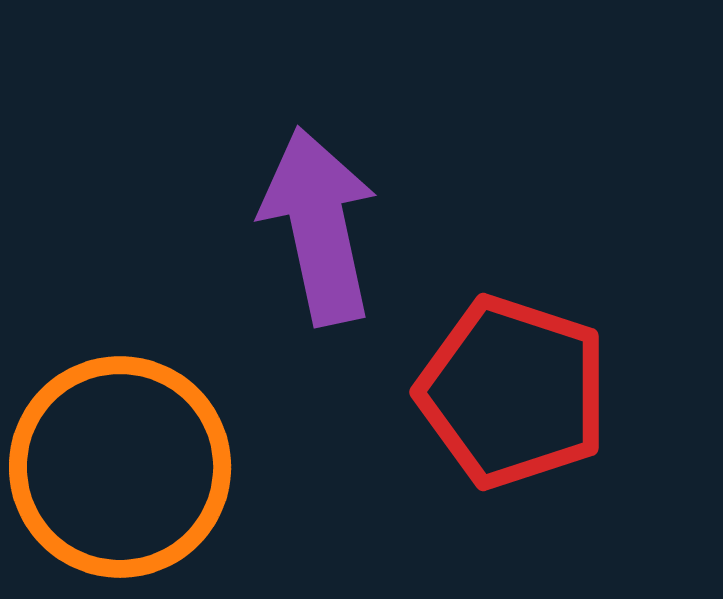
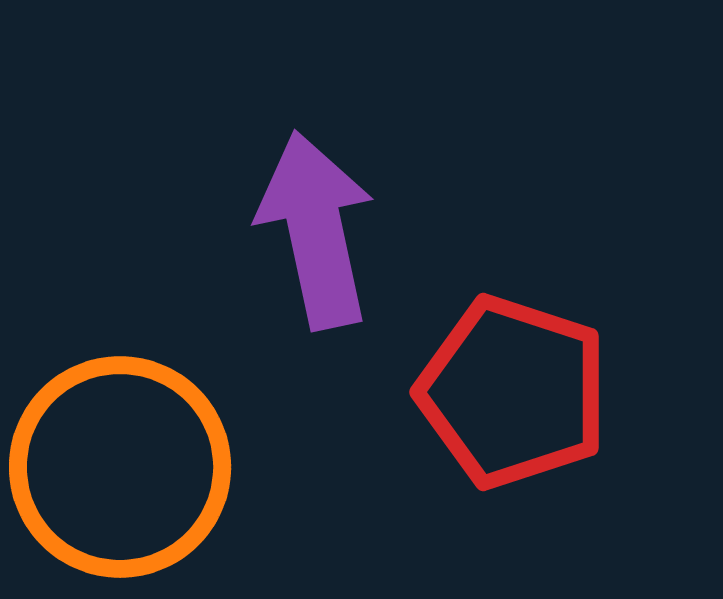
purple arrow: moved 3 px left, 4 px down
